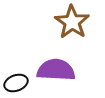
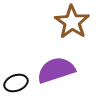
purple semicircle: rotated 21 degrees counterclockwise
